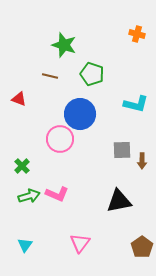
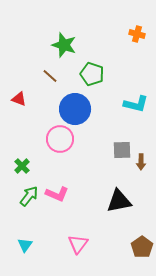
brown line: rotated 28 degrees clockwise
blue circle: moved 5 px left, 5 px up
brown arrow: moved 1 px left, 1 px down
green arrow: rotated 35 degrees counterclockwise
pink triangle: moved 2 px left, 1 px down
